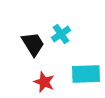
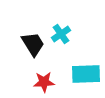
red star: rotated 25 degrees counterclockwise
